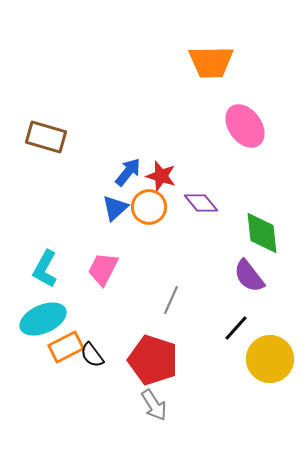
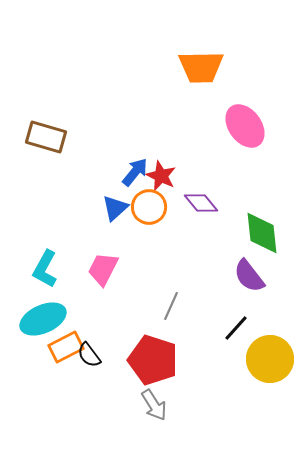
orange trapezoid: moved 10 px left, 5 px down
blue arrow: moved 7 px right
red star: rotated 8 degrees clockwise
gray line: moved 6 px down
black semicircle: moved 3 px left
